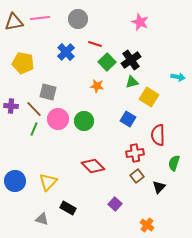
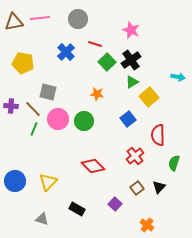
pink star: moved 9 px left, 8 px down
green triangle: rotated 16 degrees counterclockwise
orange star: moved 8 px down
yellow square: rotated 18 degrees clockwise
brown line: moved 1 px left
blue square: rotated 21 degrees clockwise
red cross: moved 3 px down; rotated 30 degrees counterclockwise
brown square: moved 12 px down
black rectangle: moved 9 px right, 1 px down
